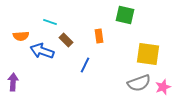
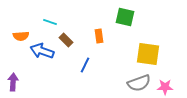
green square: moved 2 px down
pink star: moved 2 px right; rotated 21 degrees clockwise
